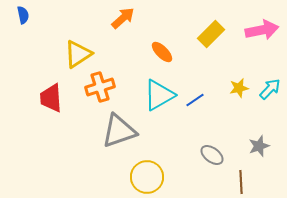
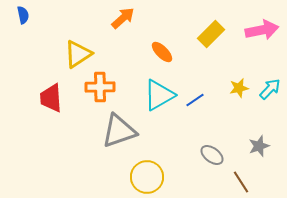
orange cross: rotated 16 degrees clockwise
brown line: rotated 30 degrees counterclockwise
